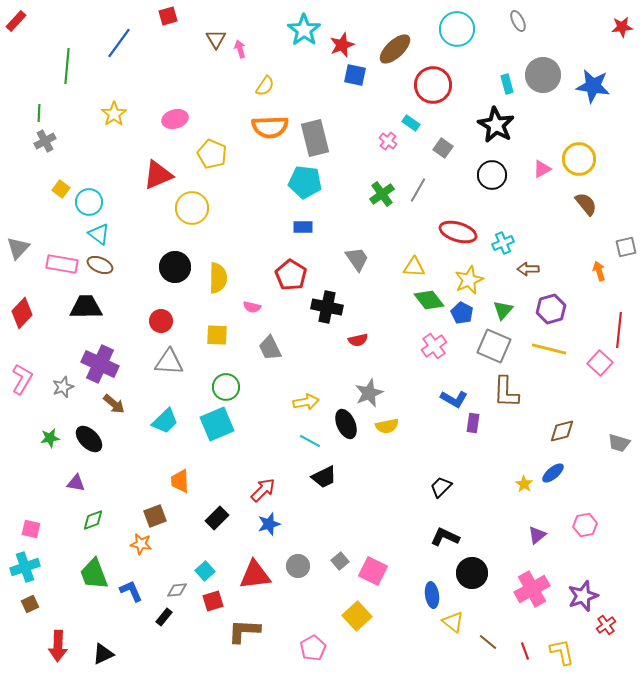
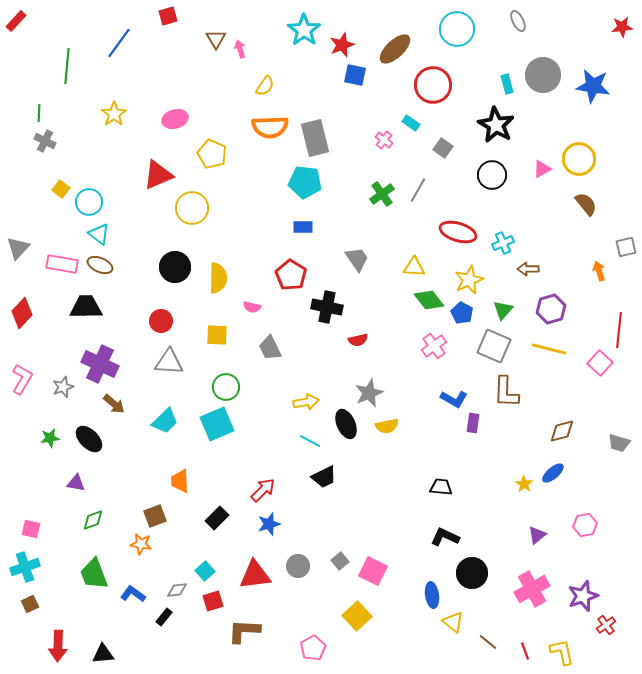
gray cross at (45, 141): rotated 35 degrees counterclockwise
pink cross at (388, 141): moved 4 px left, 1 px up
black trapezoid at (441, 487): rotated 50 degrees clockwise
blue L-shape at (131, 591): moved 2 px right, 3 px down; rotated 30 degrees counterclockwise
black triangle at (103, 654): rotated 20 degrees clockwise
